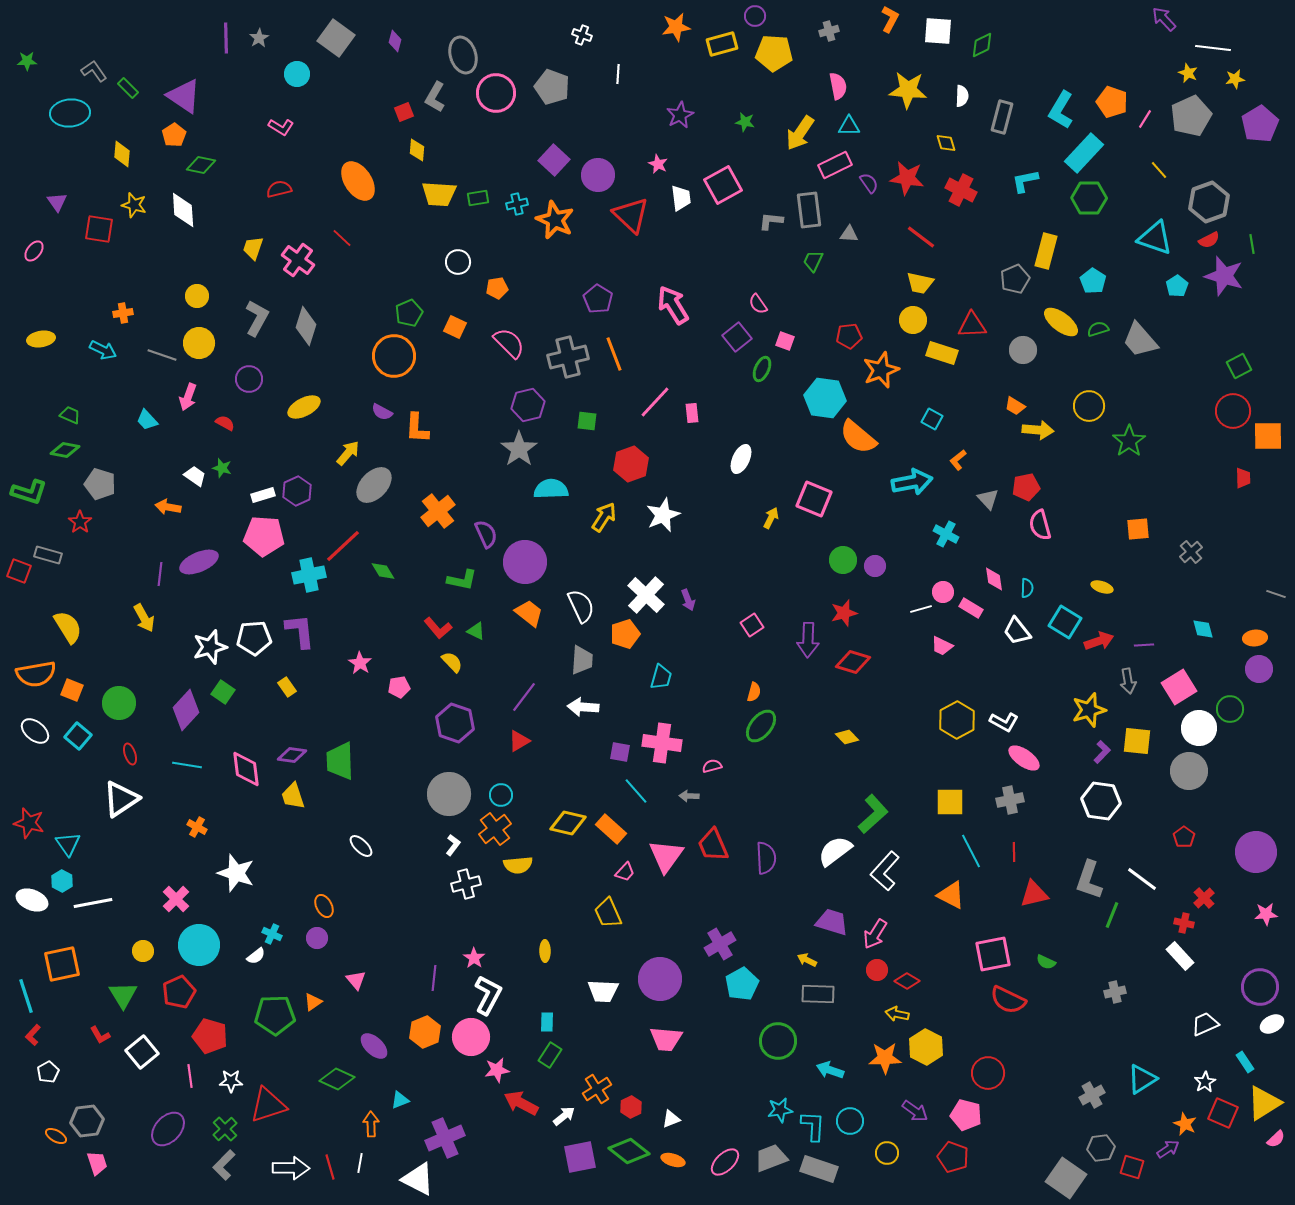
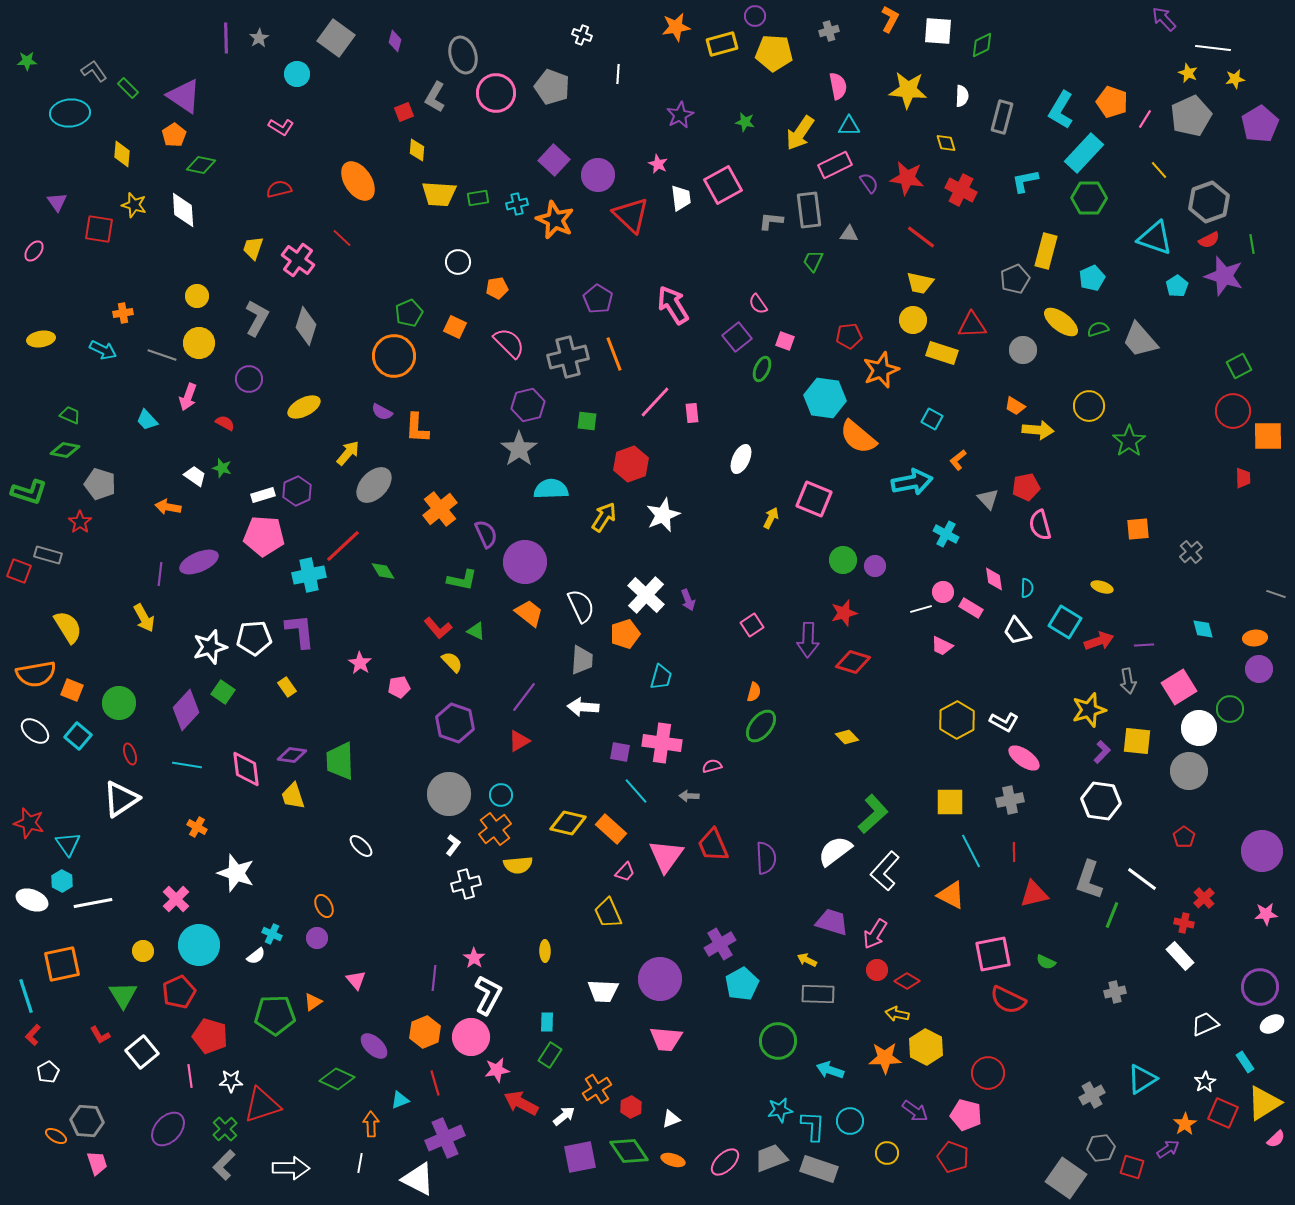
cyan pentagon at (1093, 281): moved 1 px left, 3 px up; rotated 15 degrees clockwise
orange cross at (438, 511): moved 2 px right, 2 px up
purple circle at (1256, 852): moved 6 px right, 1 px up
red triangle at (268, 1105): moved 6 px left
gray hexagon at (87, 1121): rotated 12 degrees clockwise
orange star at (1185, 1124): rotated 15 degrees clockwise
green diamond at (629, 1151): rotated 18 degrees clockwise
red line at (330, 1167): moved 105 px right, 84 px up
